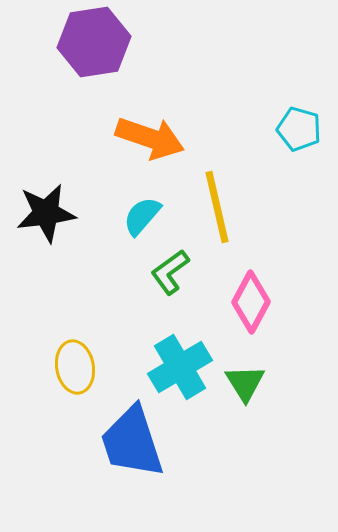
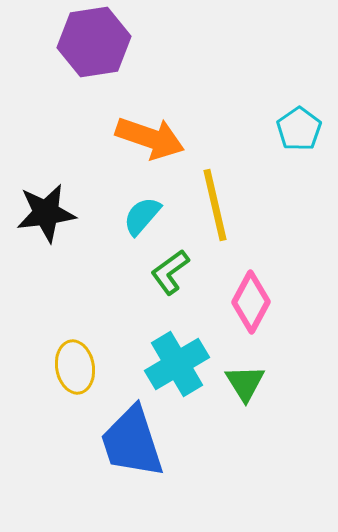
cyan pentagon: rotated 21 degrees clockwise
yellow line: moved 2 px left, 2 px up
cyan cross: moved 3 px left, 3 px up
